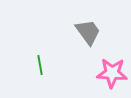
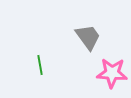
gray trapezoid: moved 5 px down
